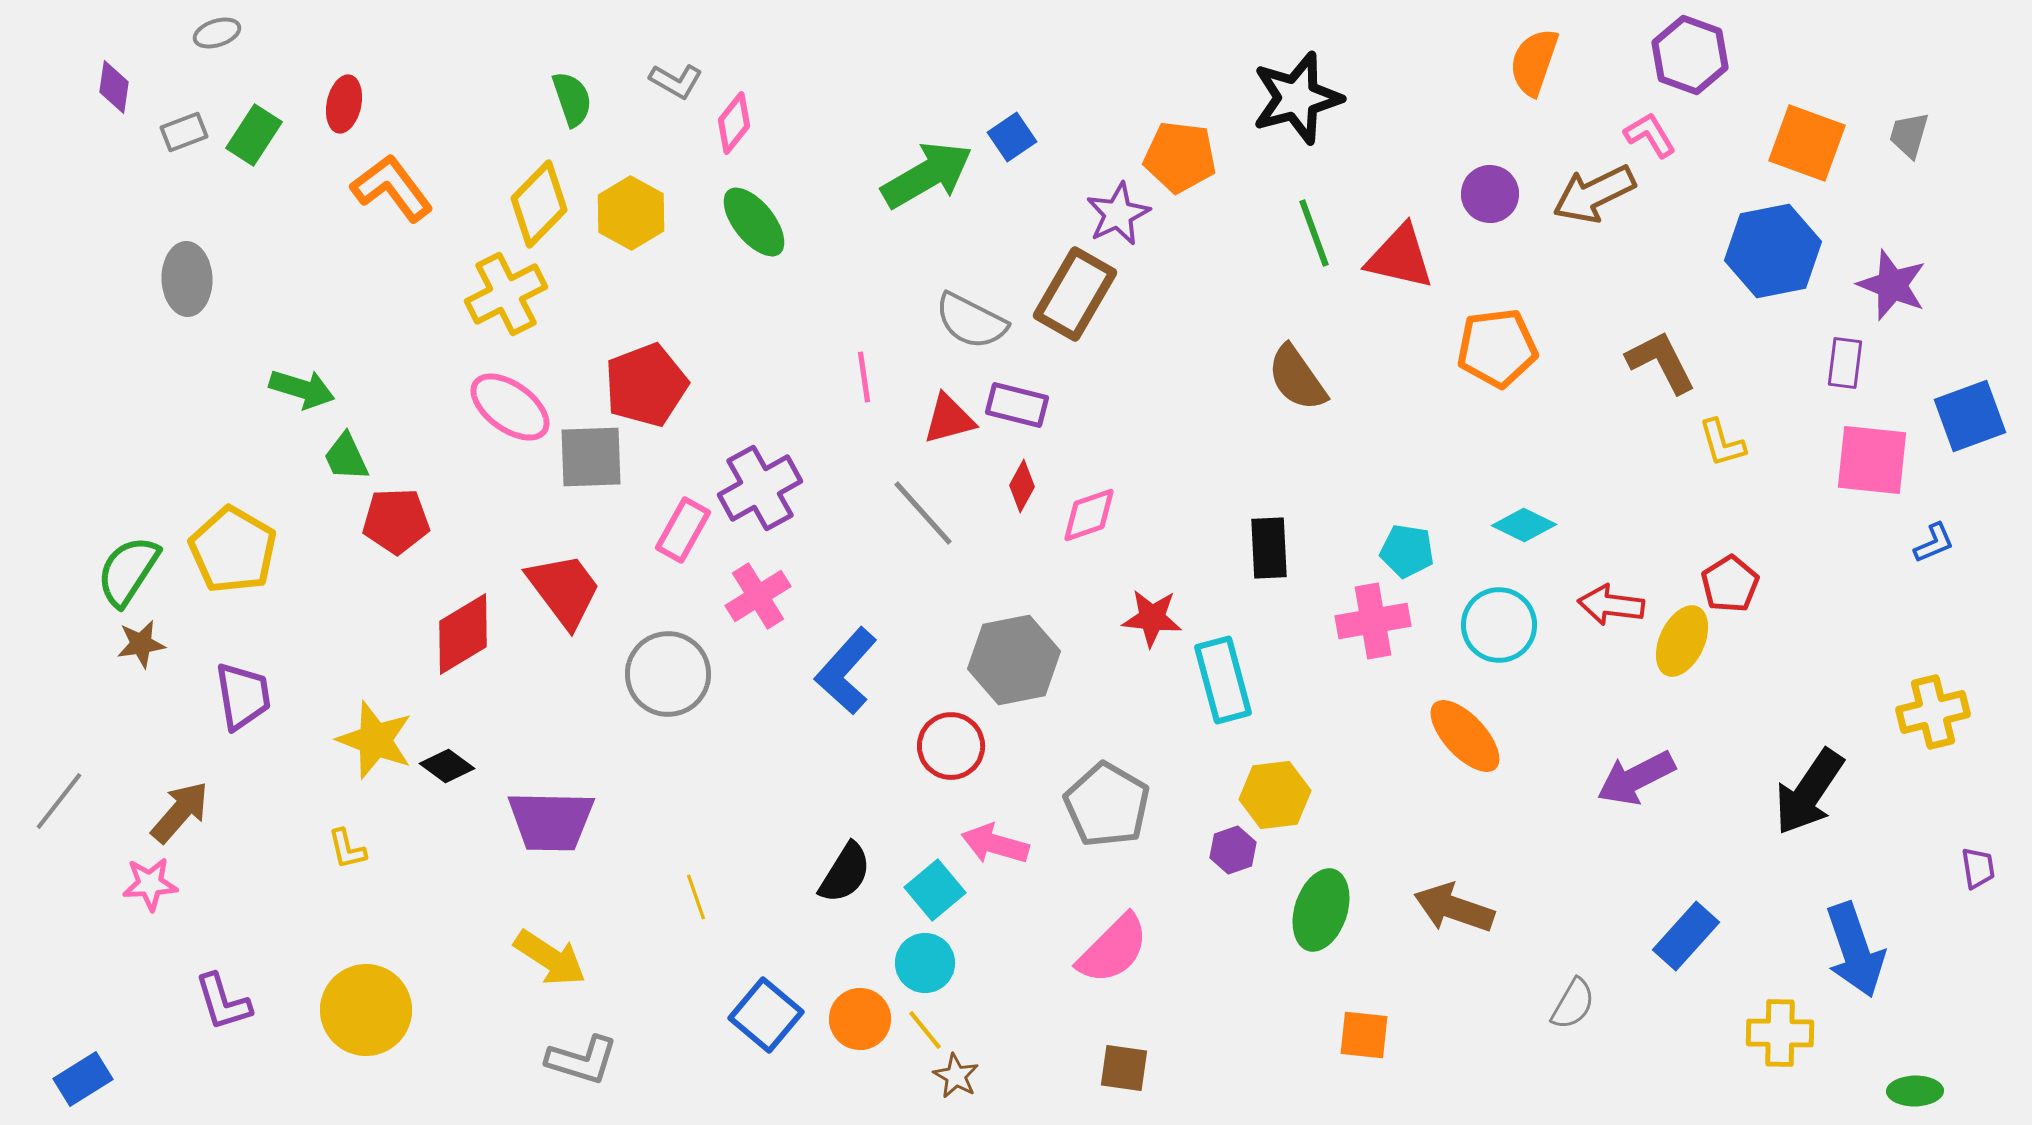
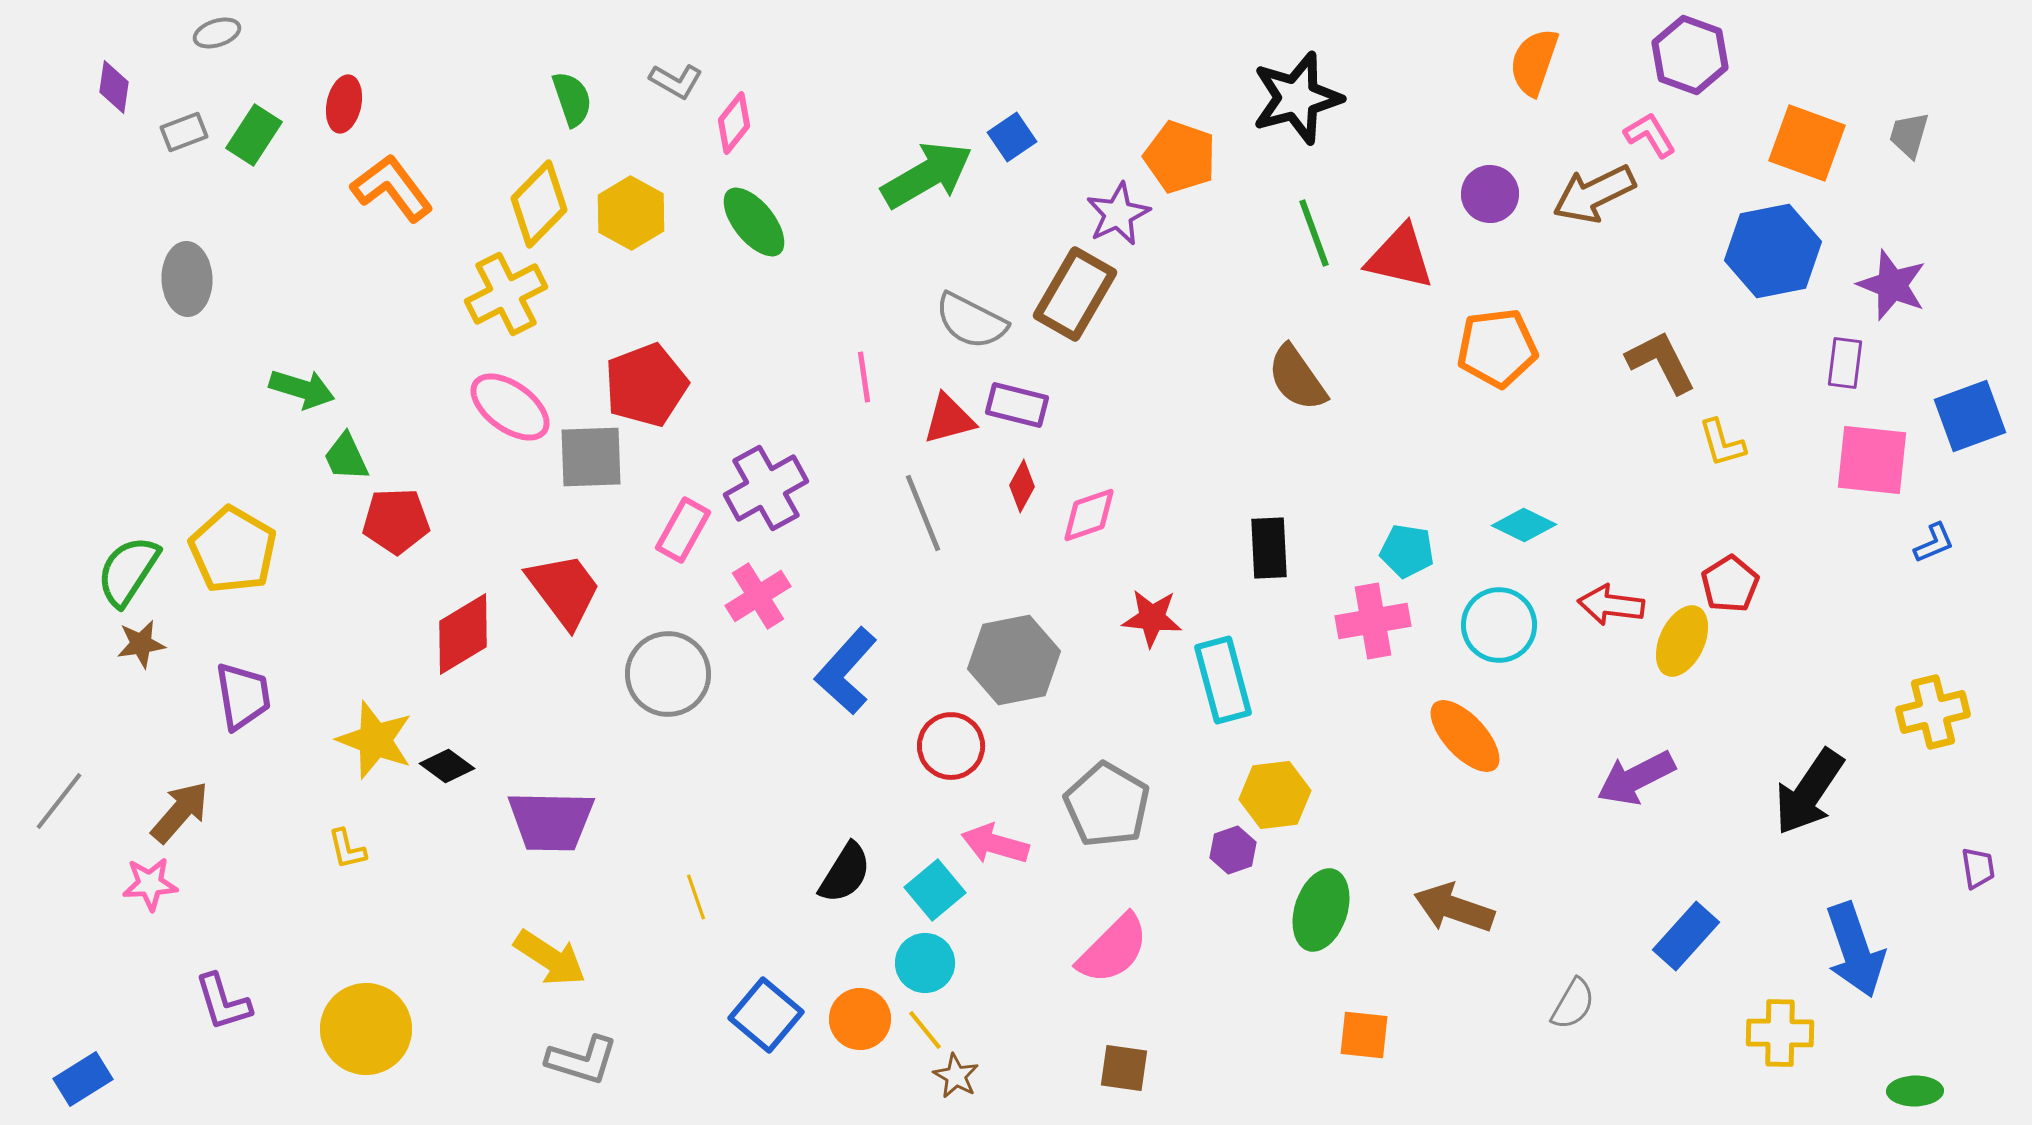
orange pentagon at (1180, 157): rotated 12 degrees clockwise
purple cross at (760, 488): moved 6 px right
gray line at (923, 513): rotated 20 degrees clockwise
yellow circle at (366, 1010): moved 19 px down
